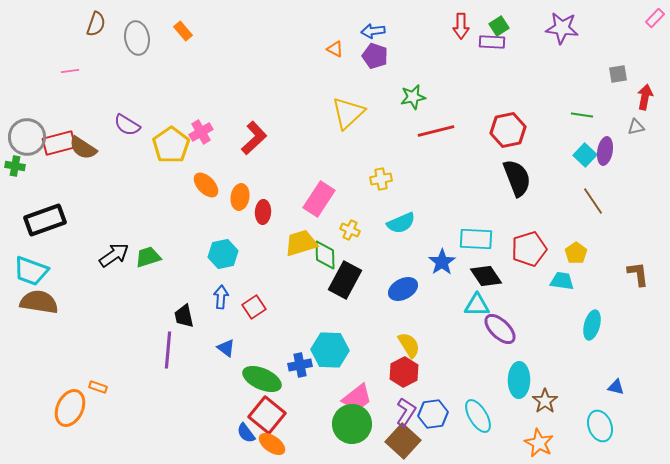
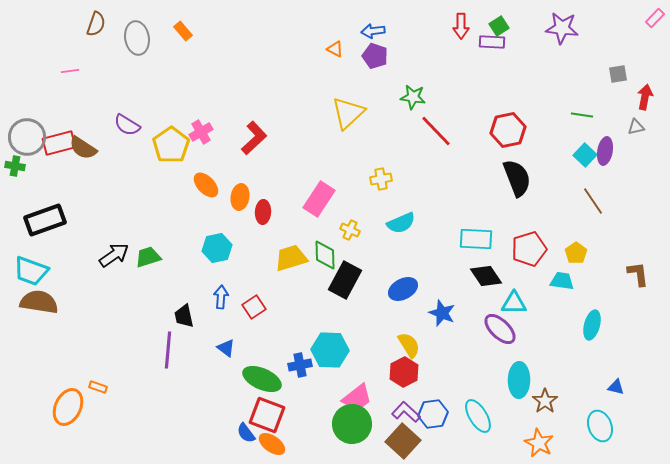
green star at (413, 97): rotated 20 degrees clockwise
red line at (436, 131): rotated 60 degrees clockwise
yellow trapezoid at (301, 243): moved 10 px left, 15 px down
cyan hexagon at (223, 254): moved 6 px left, 6 px up
blue star at (442, 262): moved 51 px down; rotated 16 degrees counterclockwise
cyan triangle at (477, 305): moved 37 px right, 2 px up
orange ellipse at (70, 408): moved 2 px left, 1 px up
purple L-shape at (406, 412): rotated 80 degrees counterclockwise
red square at (267, 415): rotated 18 degrees counterclockwise
